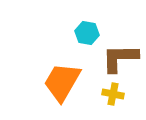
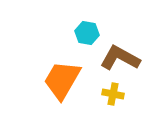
brown L-shape: rotated 30 degrees clockwise
orange trapezoid: moved 2 px up
